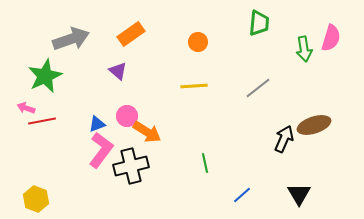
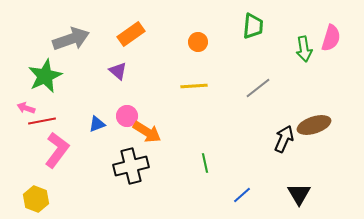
green trapezoid: moved 6 px left, 3 px down
pink L-shape: moved 44 px left
